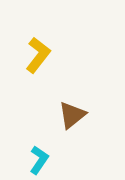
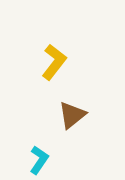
yellow L-shape: moved 16 px right, 7 px down
